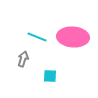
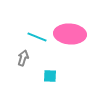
pink ellipse: moved 3 px left, 3 px up
gray arrow: moved 1 px up
